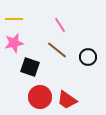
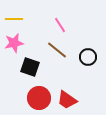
red circle: moved 1 px left, 1 px down
